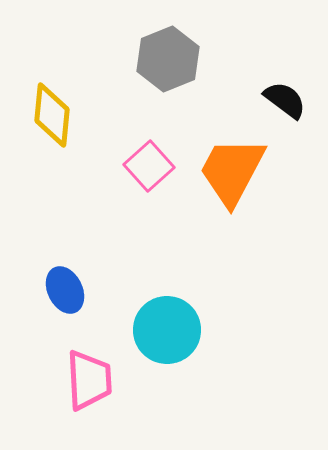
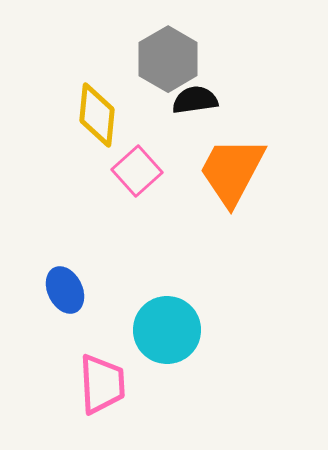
gray hexagon: rotated 8 degrees counterclockwise
black semicircle: moved 90 px left; rotated 45 degrees counterclockwise
yellow diamond: moved 45 px right
pink square: moved 12 px left, 5 px down
pink trapezoid: moved 13 px right, 4 px down
